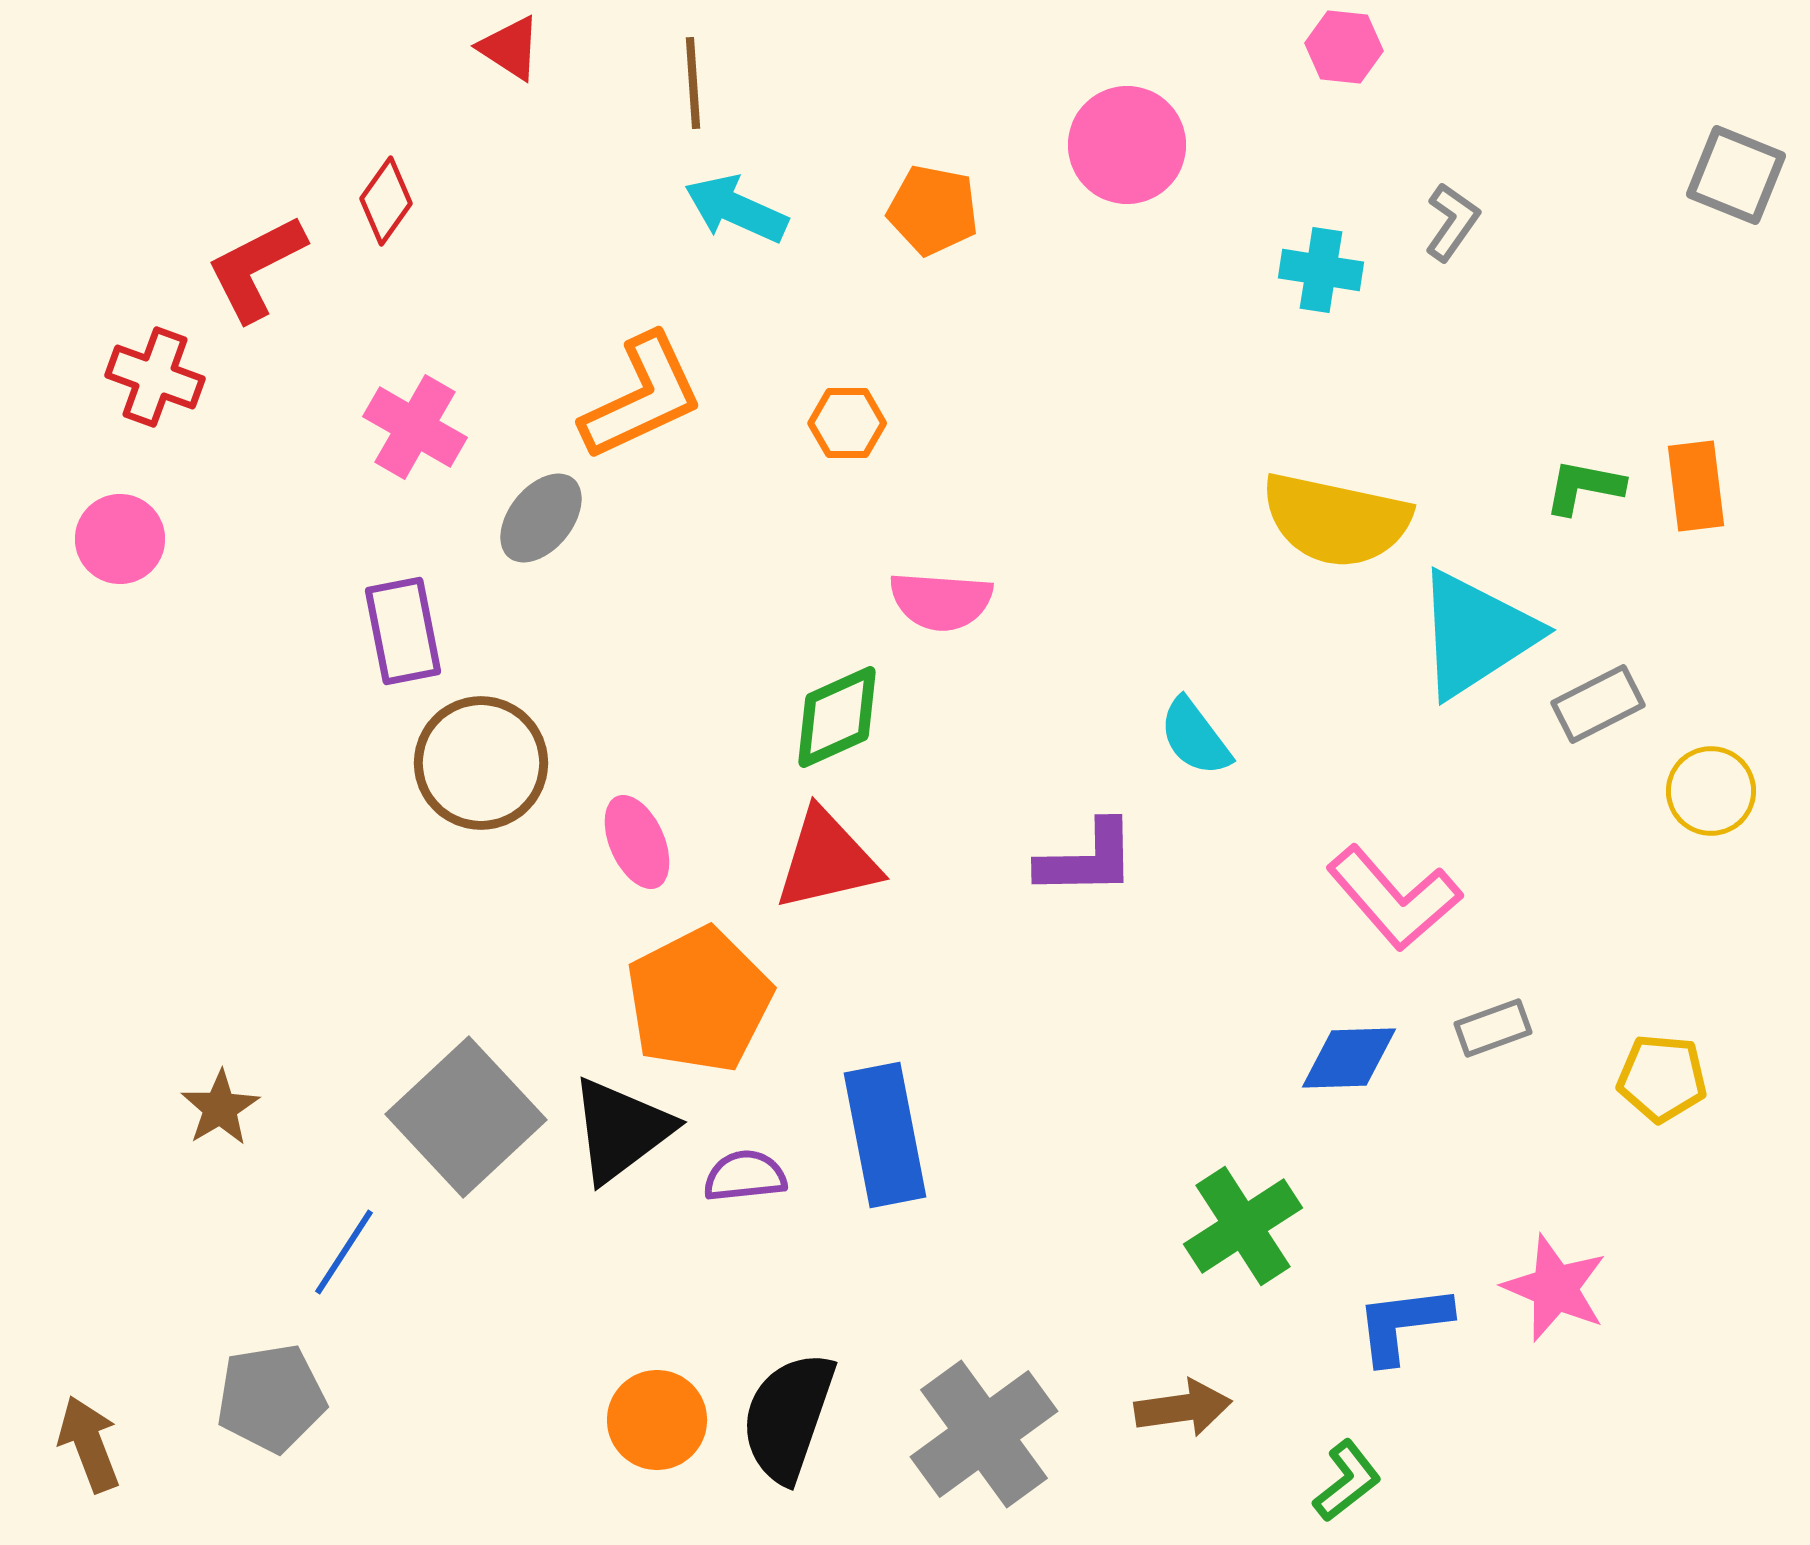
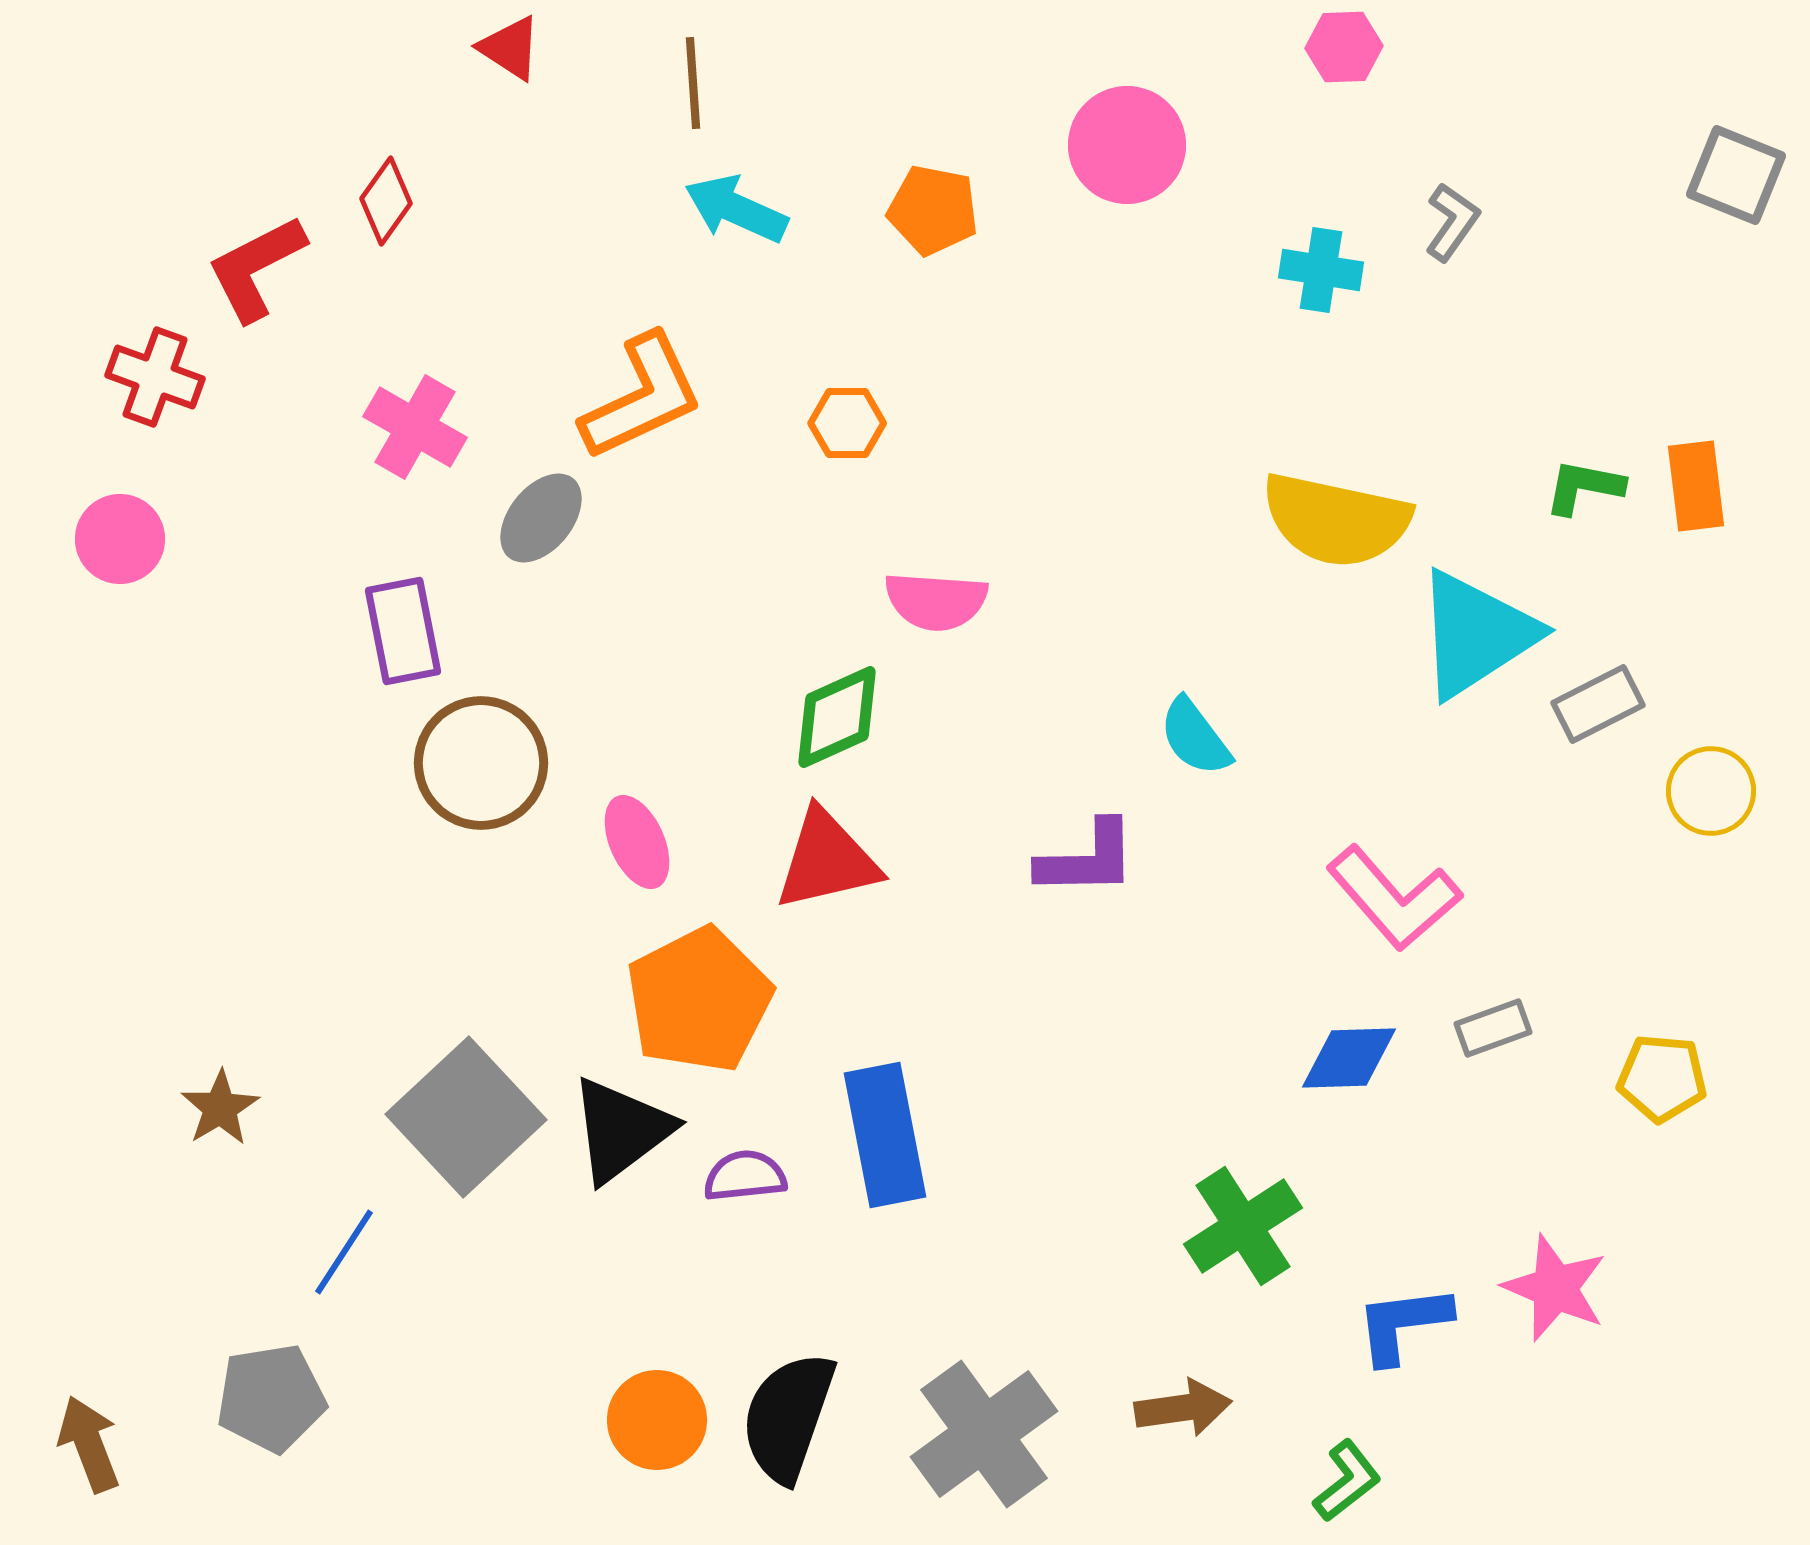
pink hexagon at (1344, 47): rotated 8 degrees counterclockwise
pink semicircle at (941, 601): moved 5 px left
